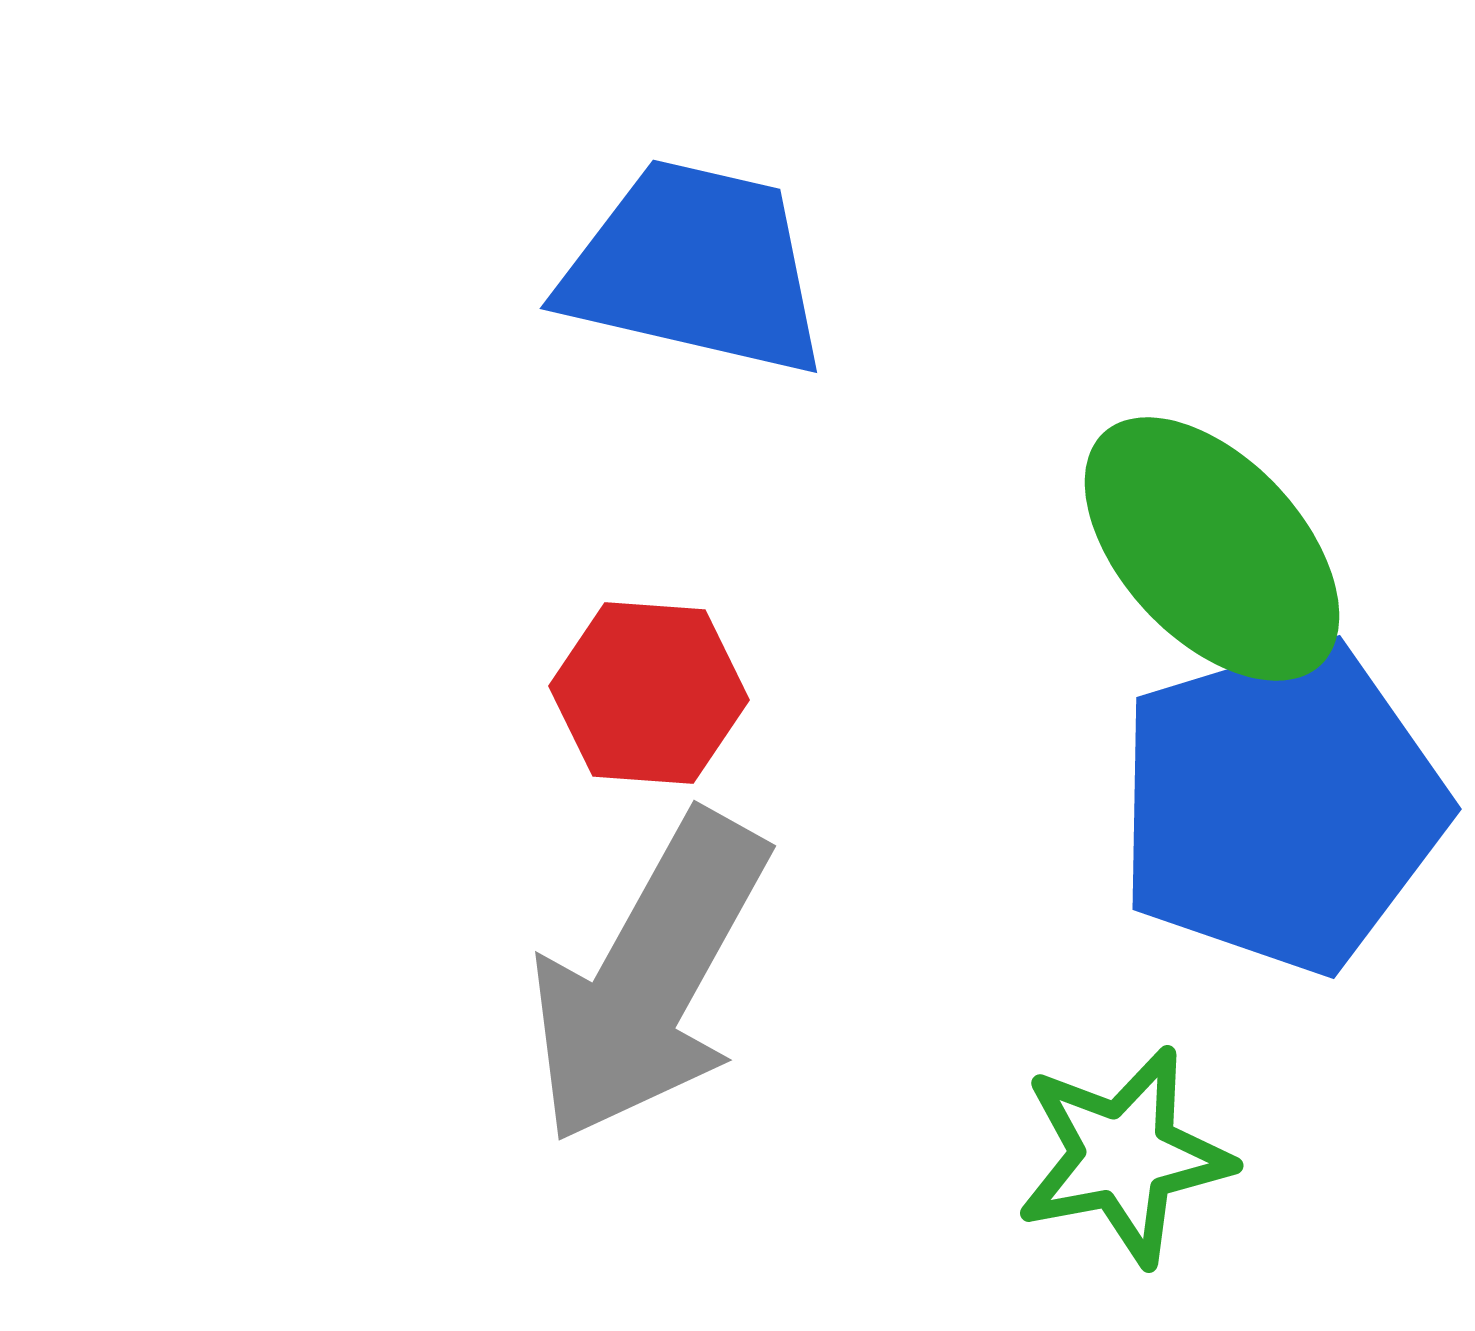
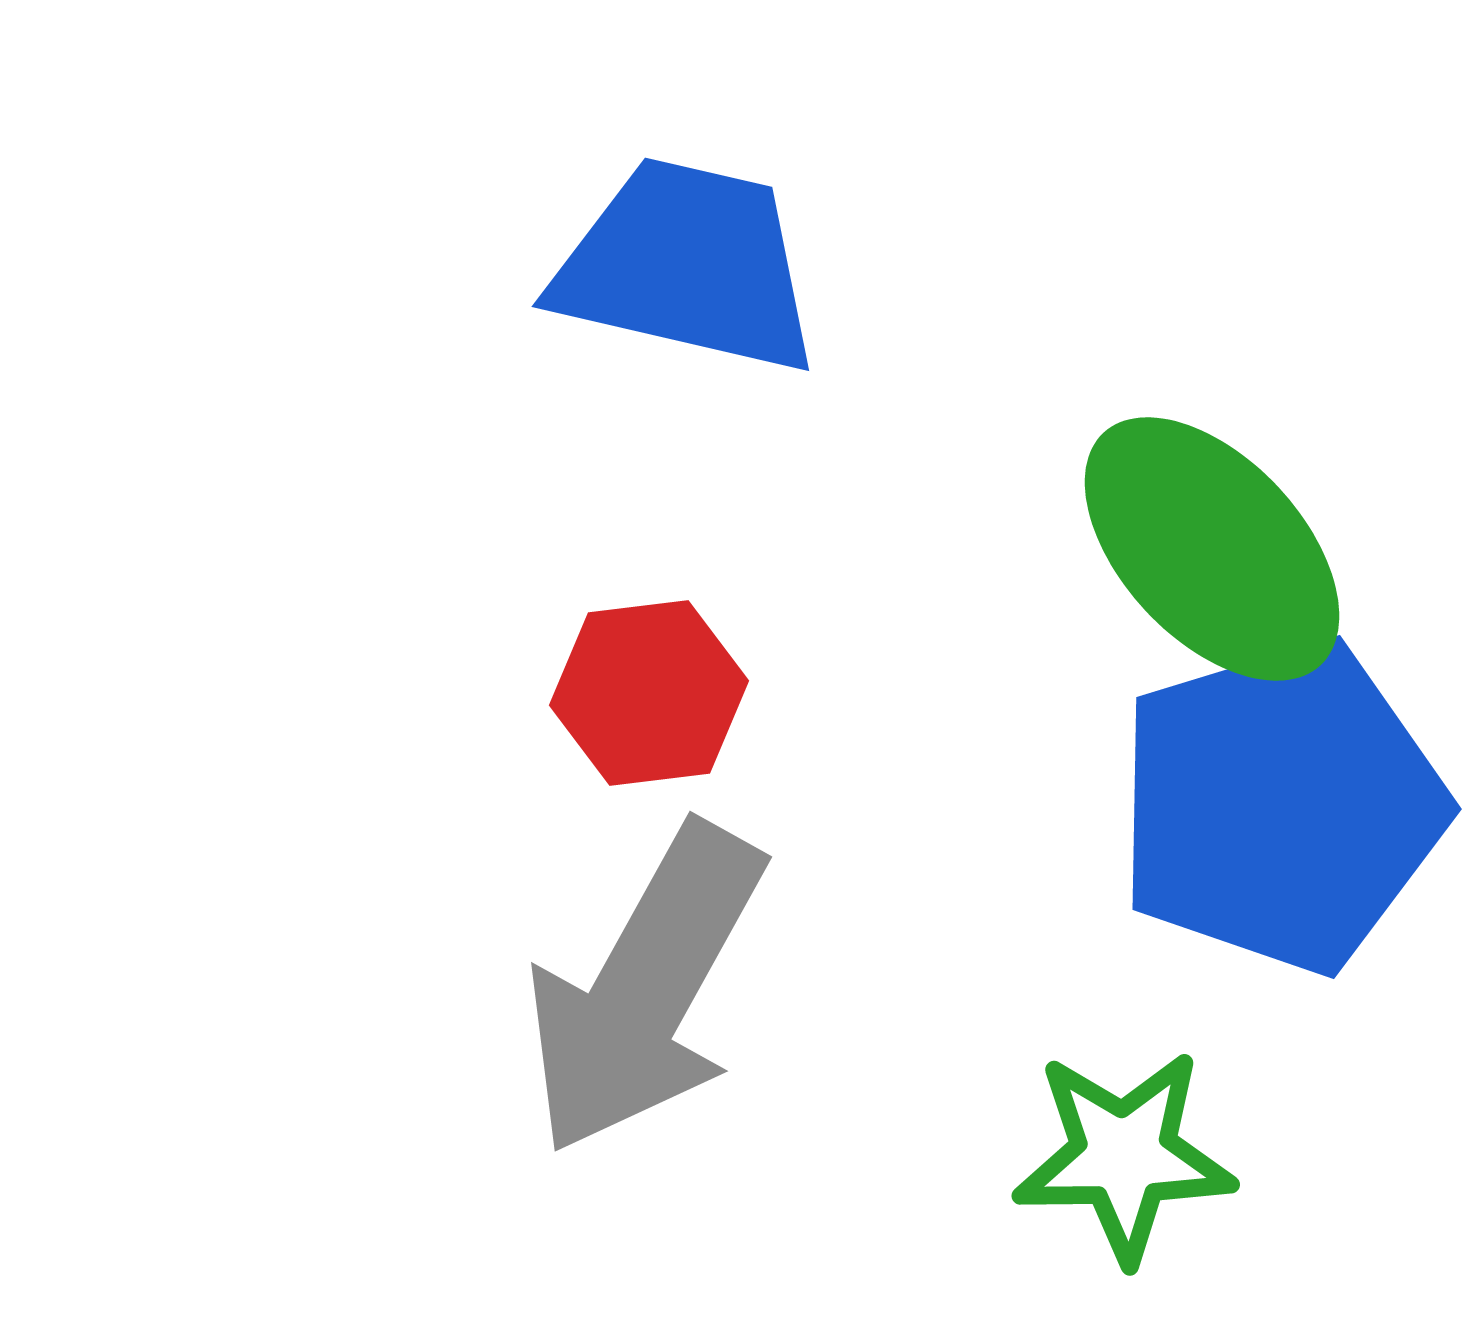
blue trapezoid: moved 8 px left, 2 px up
red hexagon: rotated 11 degrees counterclockwise
gray arrow: moved 4 px left, 11 px down
green star: rotated 10 degrees clockwise
